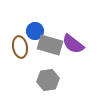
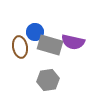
blue circle: moved 1 px down
purple semicircle: moved 2 px up; rotated 25 degrees counterclockwise
